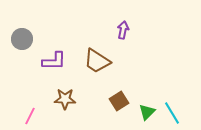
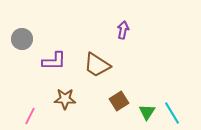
brown trapezoid: moved 4 px down
green triangle: rotated 12 degrees counterclockwise
